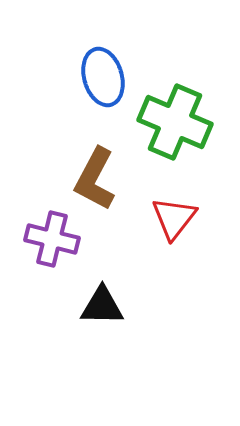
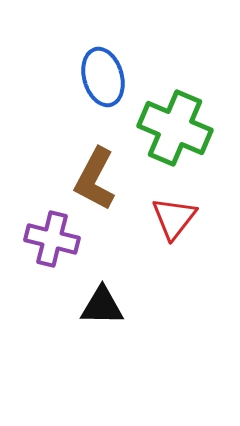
green cross: moved 6 px down
